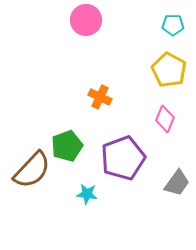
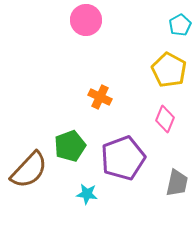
cyan pentagon: moved 7 px right; rotated 30 degrees counterclockwise
green pentagon: moved 3 px right
brown semicircle: moved 3 px left
gray trapezoid: rotated 24 degrees counterclockwise
